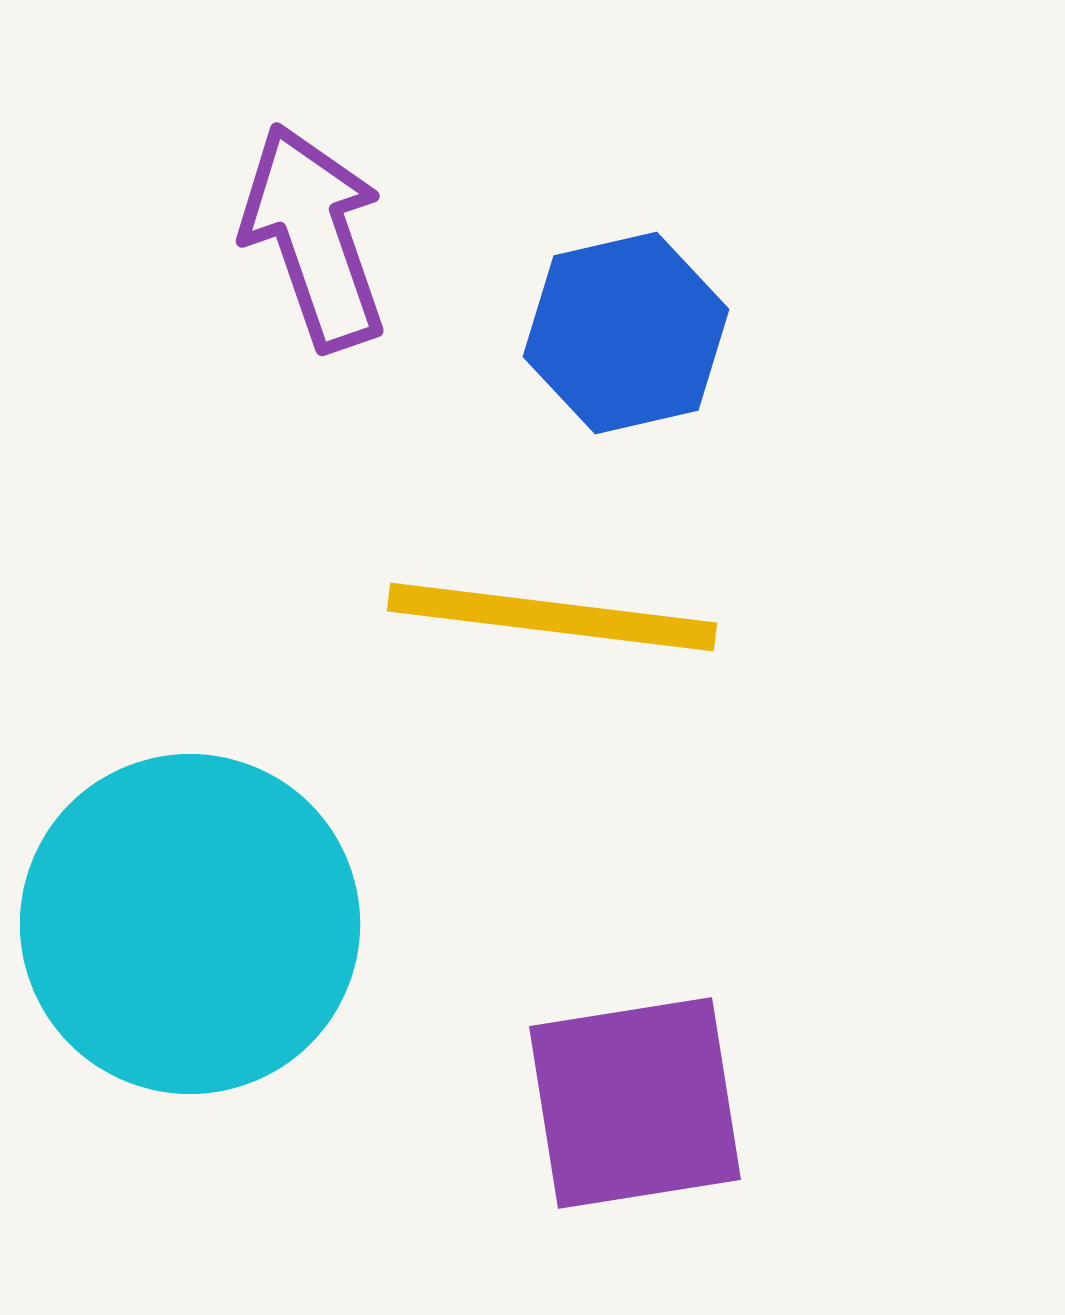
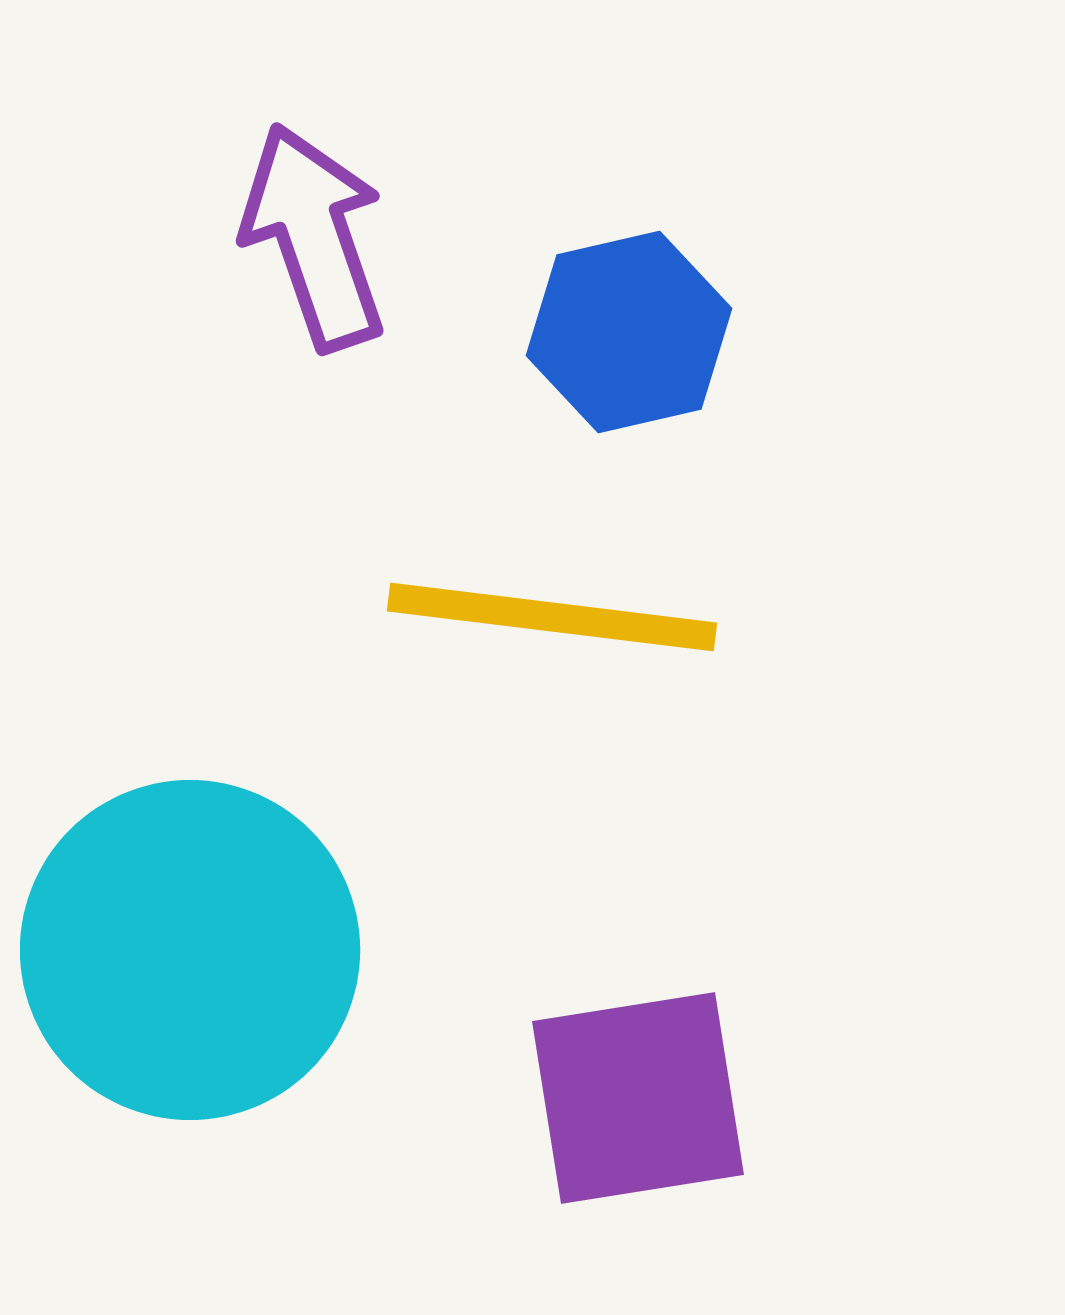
blue hexagon: moved 3 px right, 1 px up
cyan circle: moved 26 px down
purple square: moved 3 px right, 5 px up
